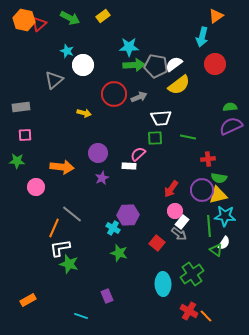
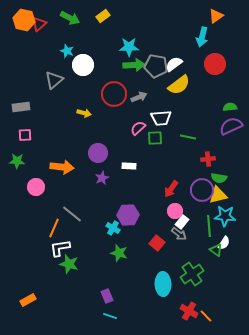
pink semicircle at (138, 154): moved 26 px up
cyan line at (81, 316): moved 29 px right
